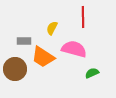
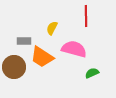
red line: moved 3 px right, 1 px up
orange trapezoid: moved 1 px left
brown circle: moved 1 px left, 2 px up
